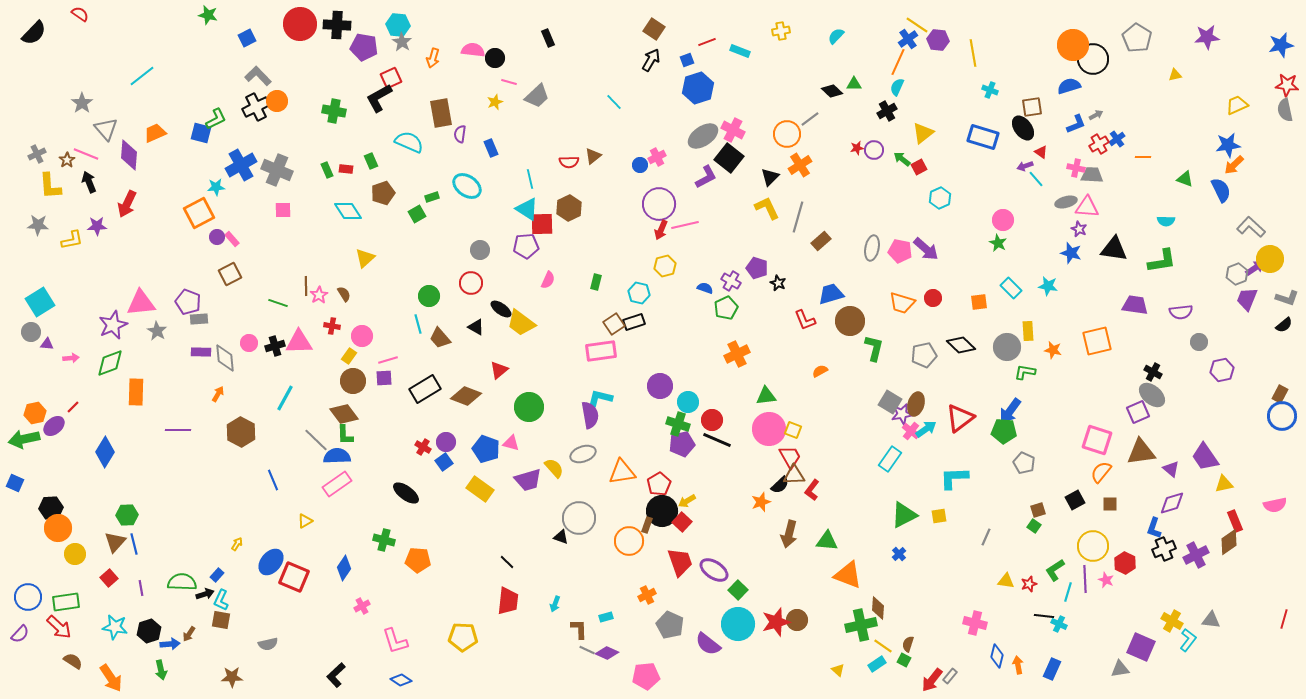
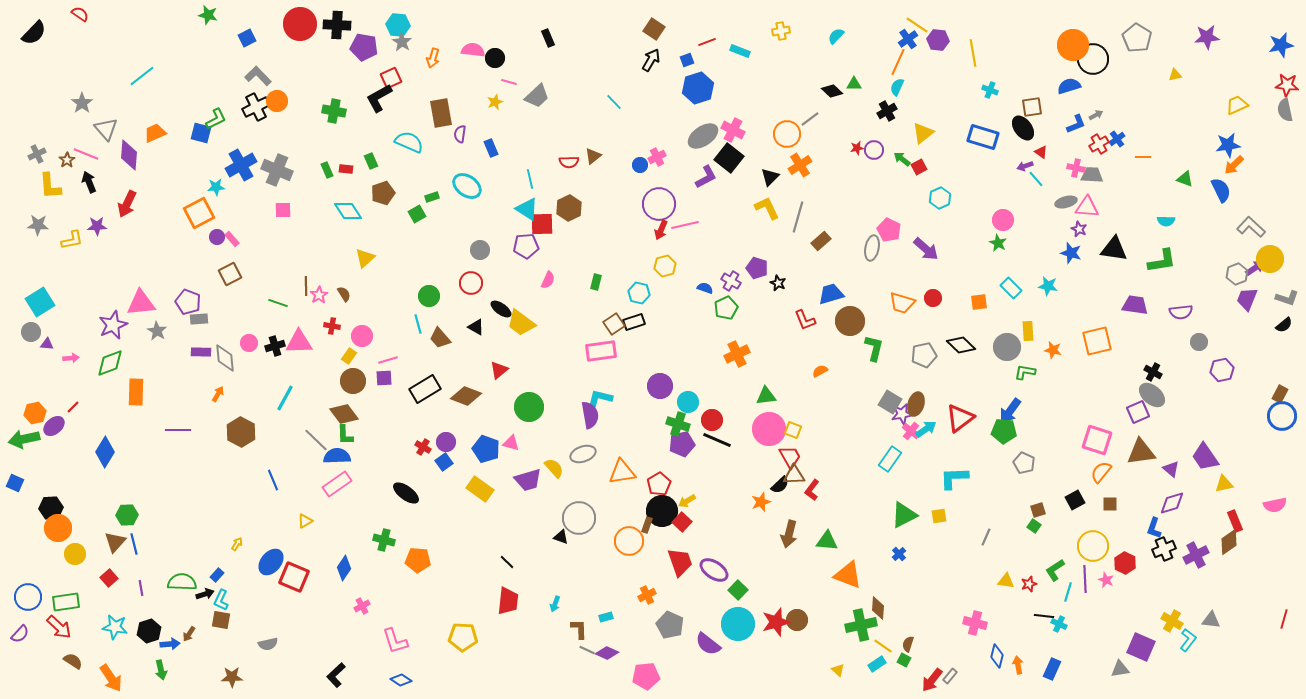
pink pentagon at (900, 251): moved 11 px left, 21 px up; rotated 15 degrees clockwise
